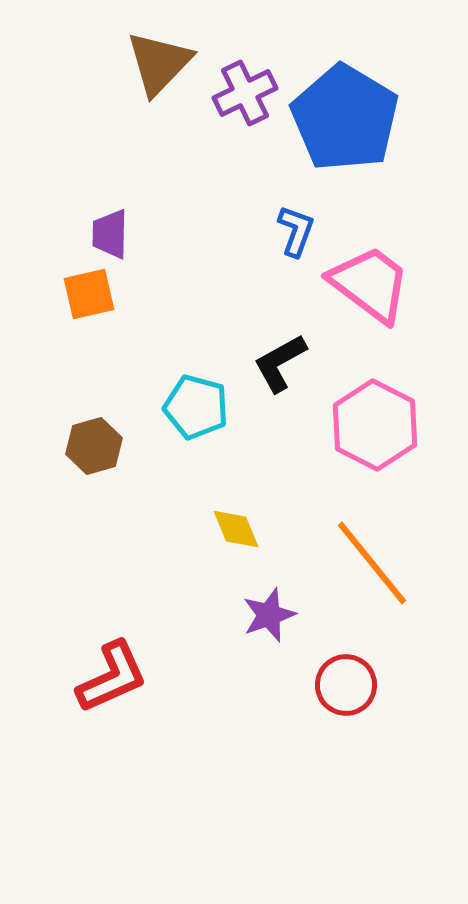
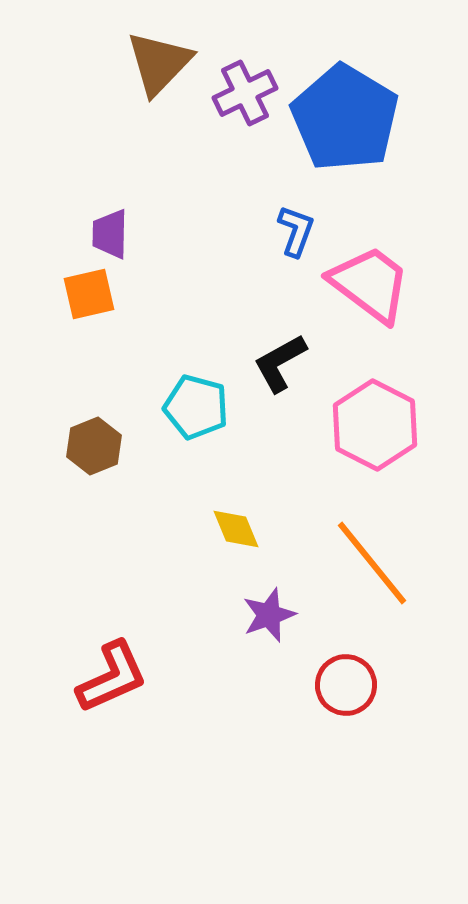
brown hexagon: rotated 6 degrees counterclockwise
